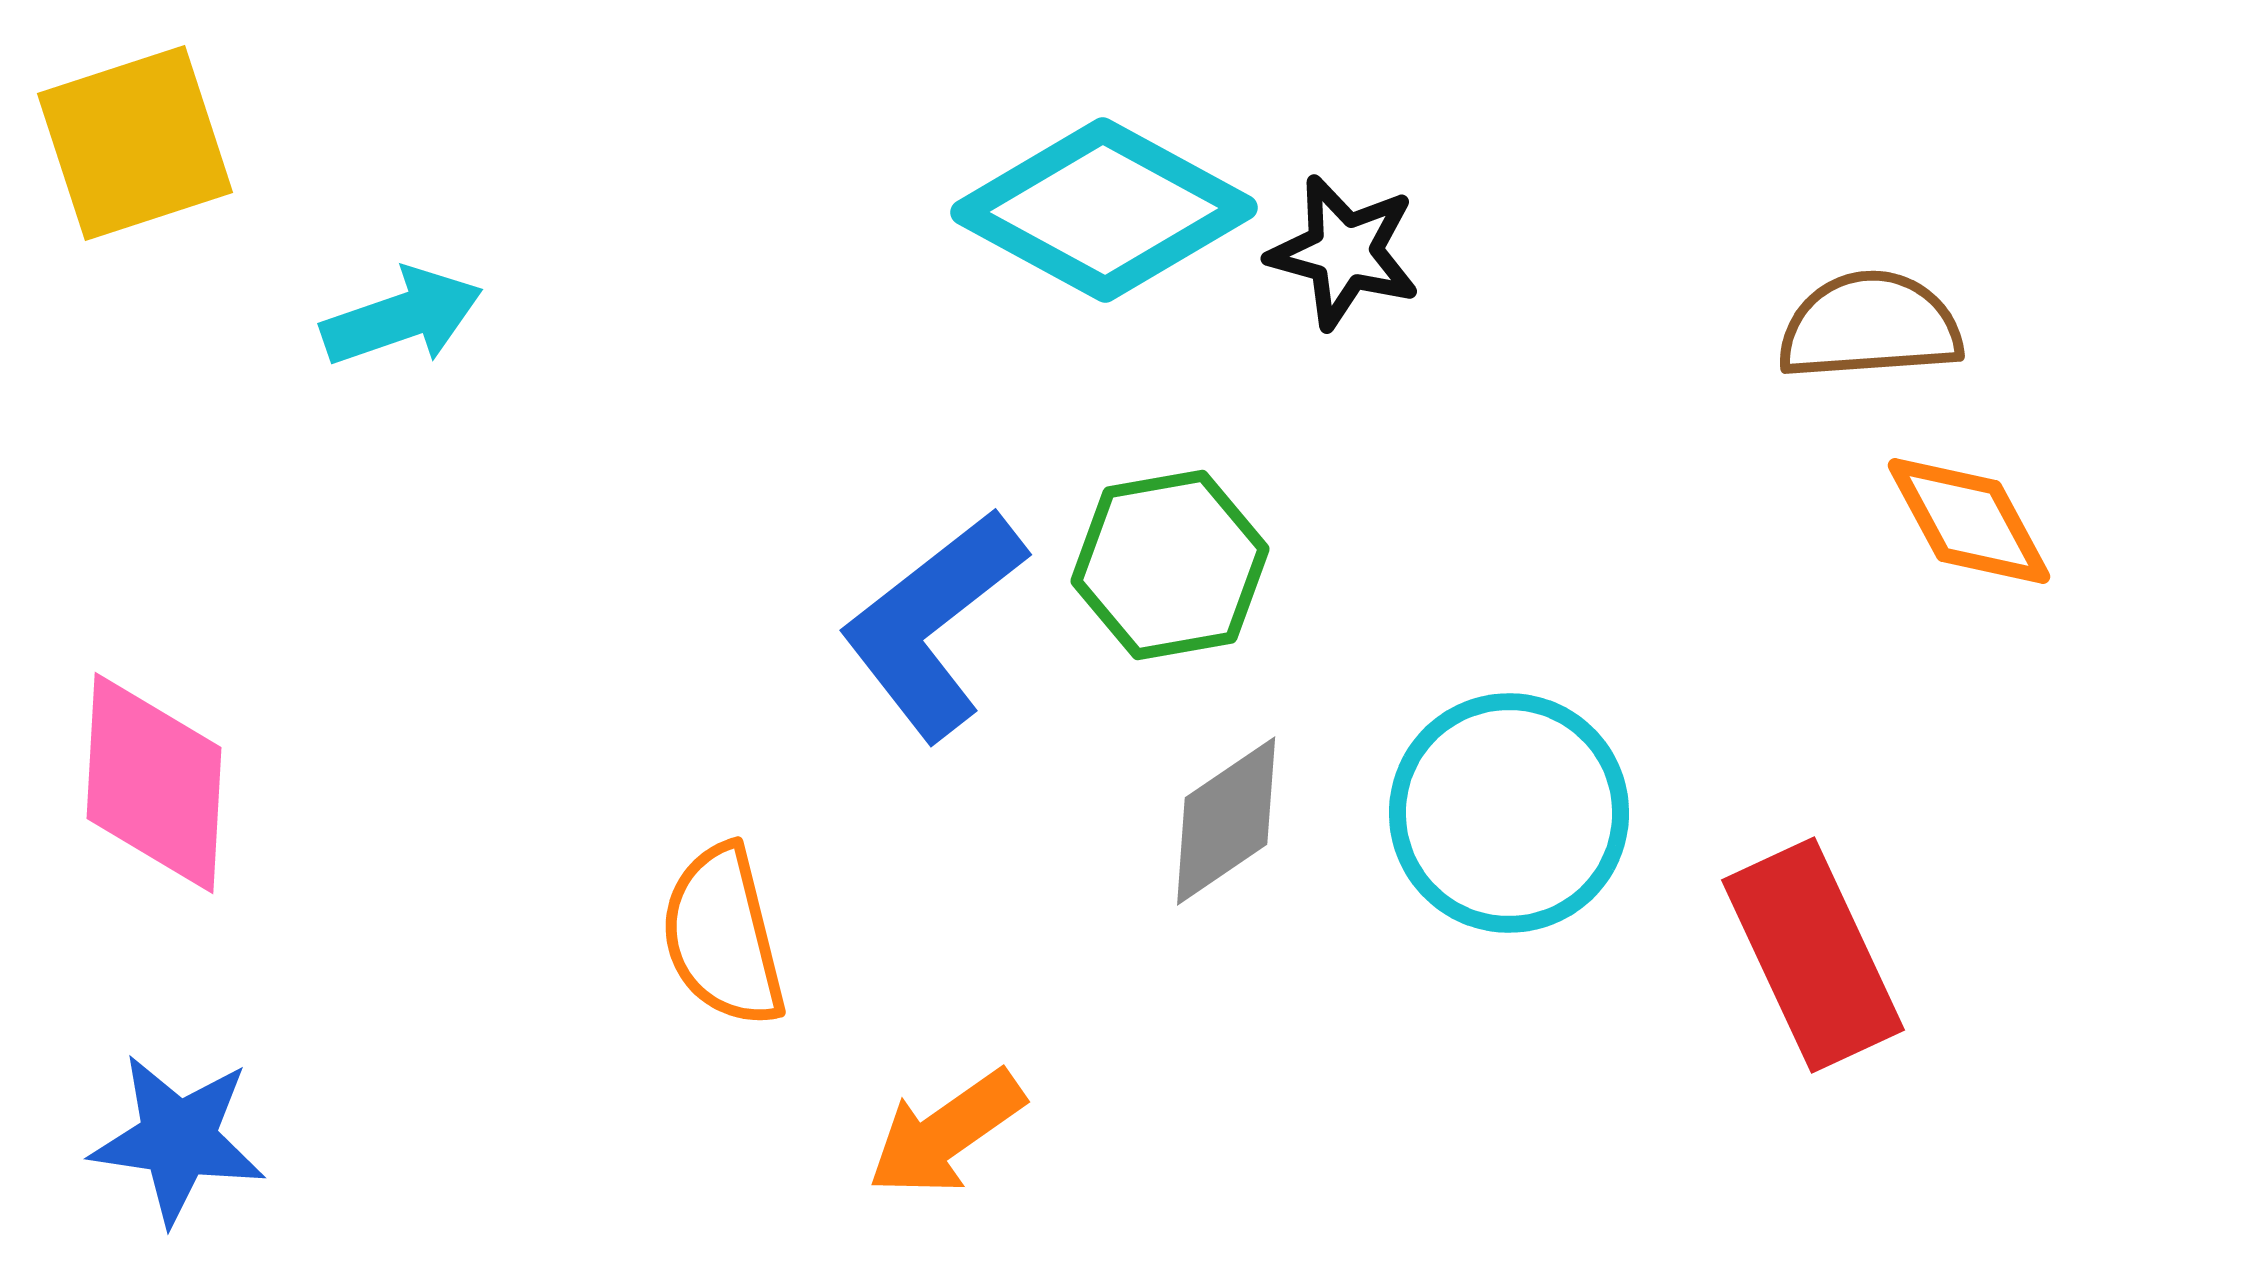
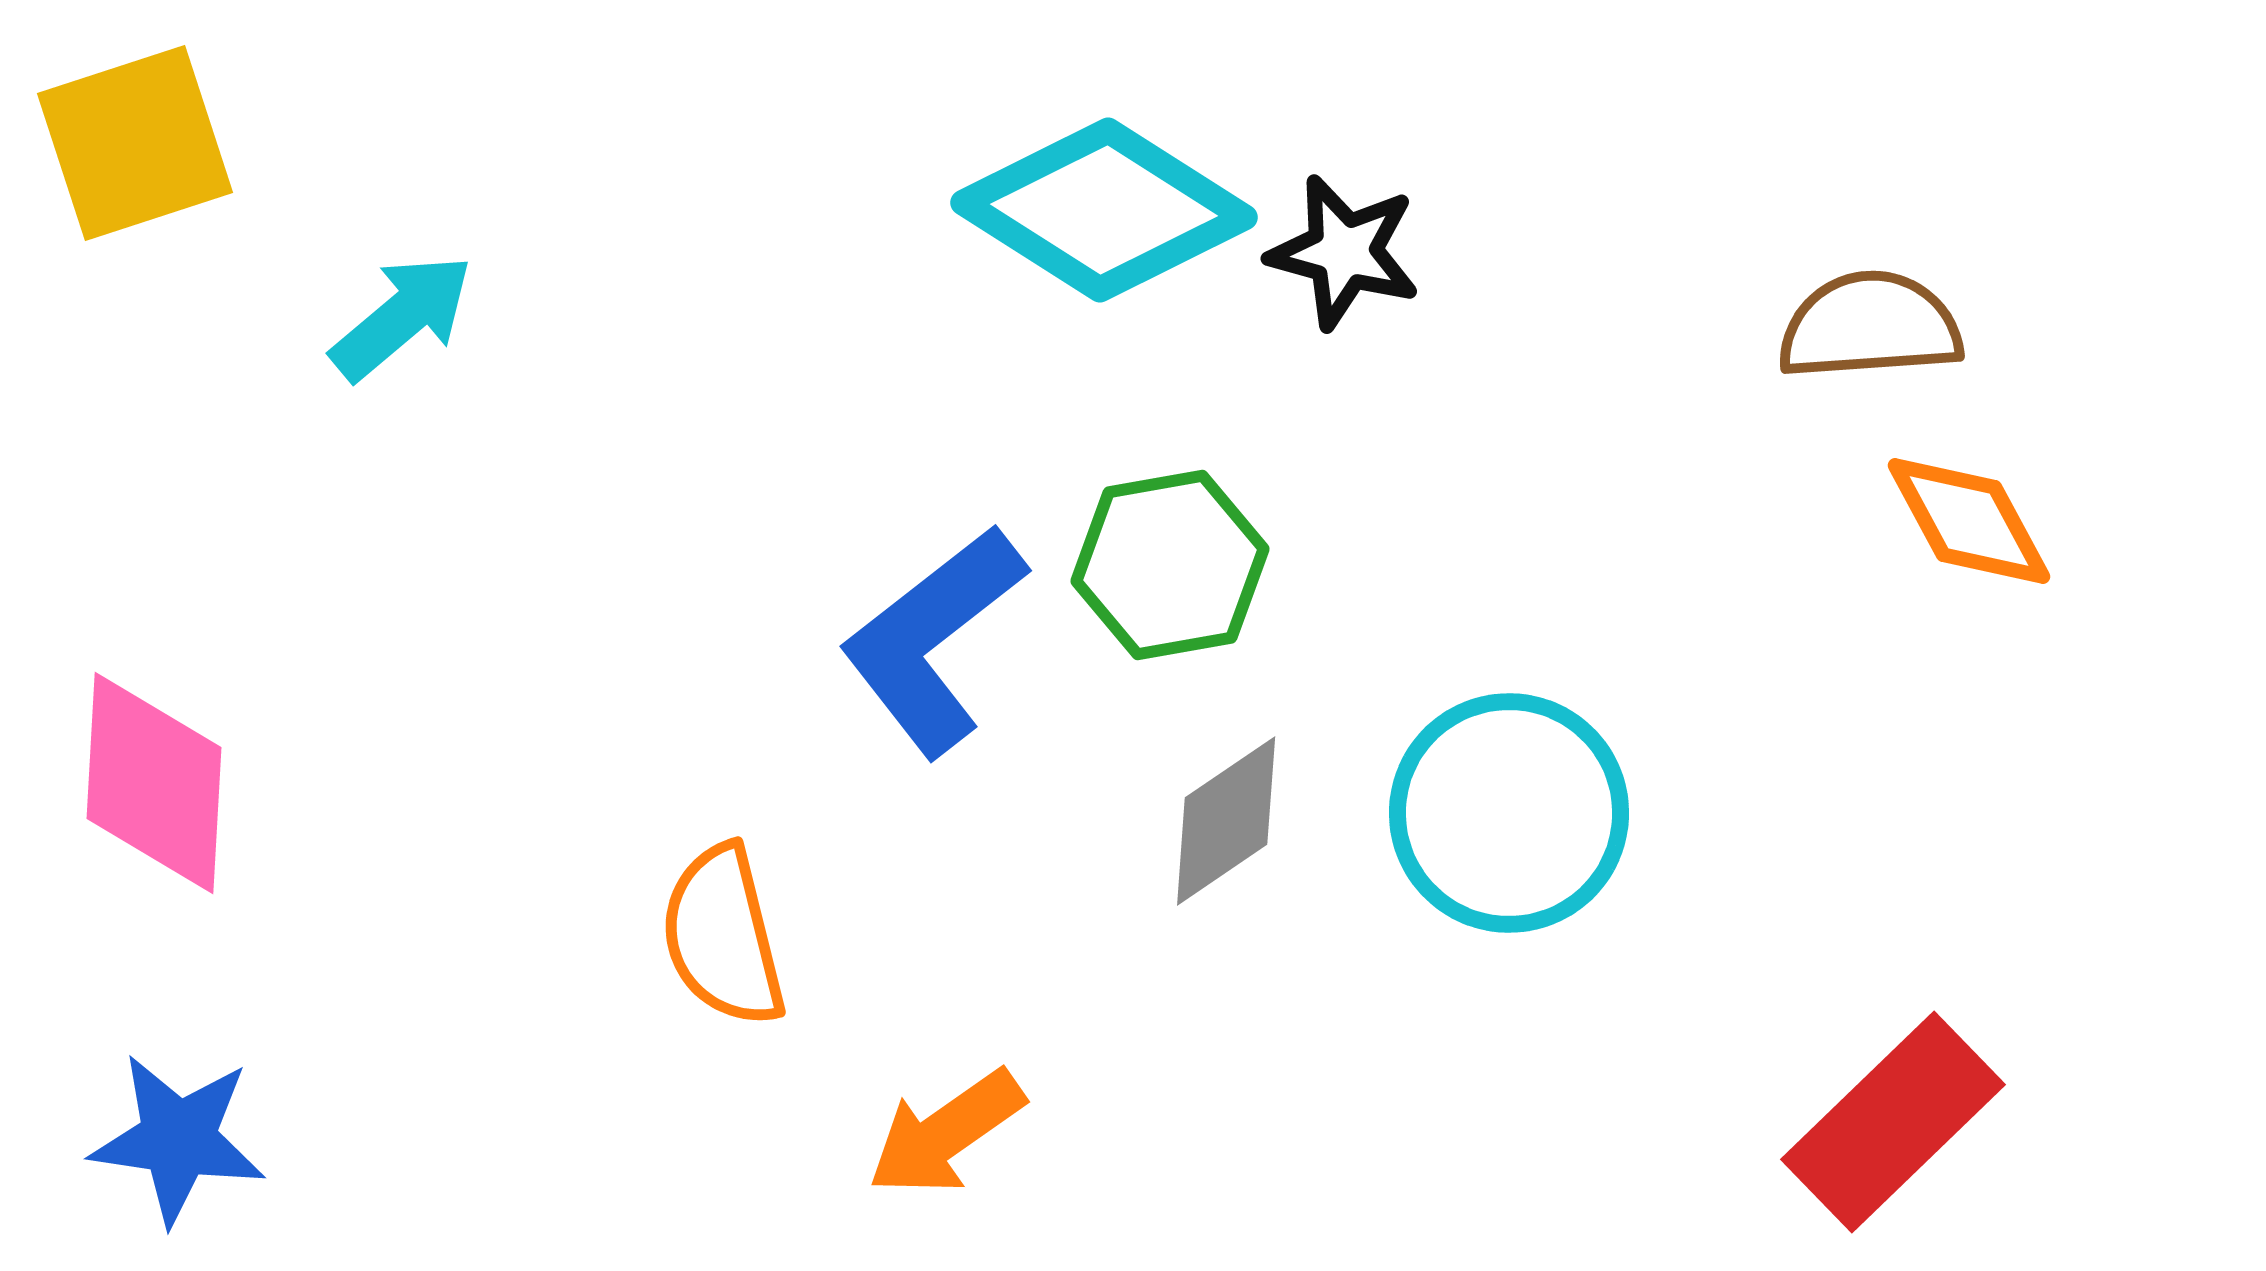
cyan diamond: rotated 4 degrees clockwise
cyan arrow: rotated 21 degrees counterclockwise
blue L-shape: moved 16 px down
red rectangle: moved 80 px right, 167 px down; rotated 71 degrees clockwise
